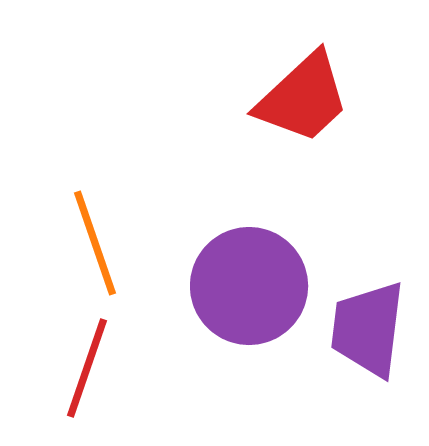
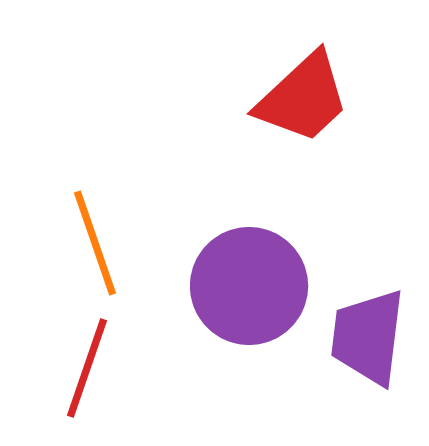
purple trapezoid: moved 8 px down
